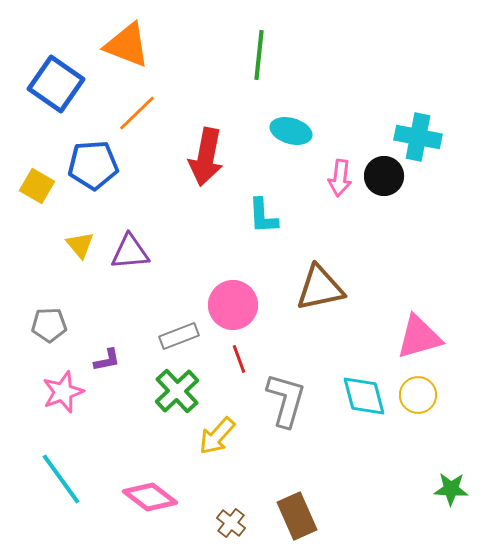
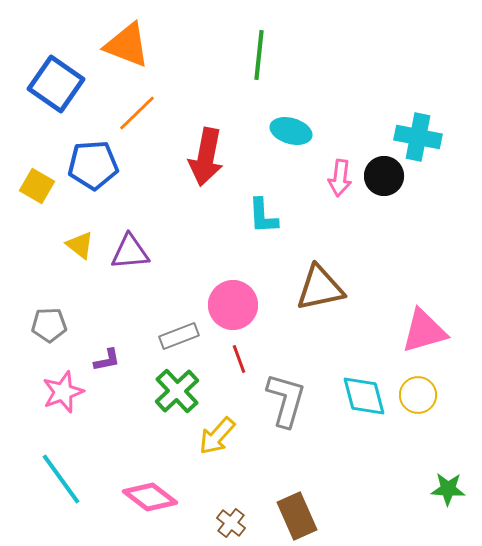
yellow triangle: rotated 12 degrees counterclockwise
pink triangle: moved 5 px right, 6 px up
green star: moved 3 px left
